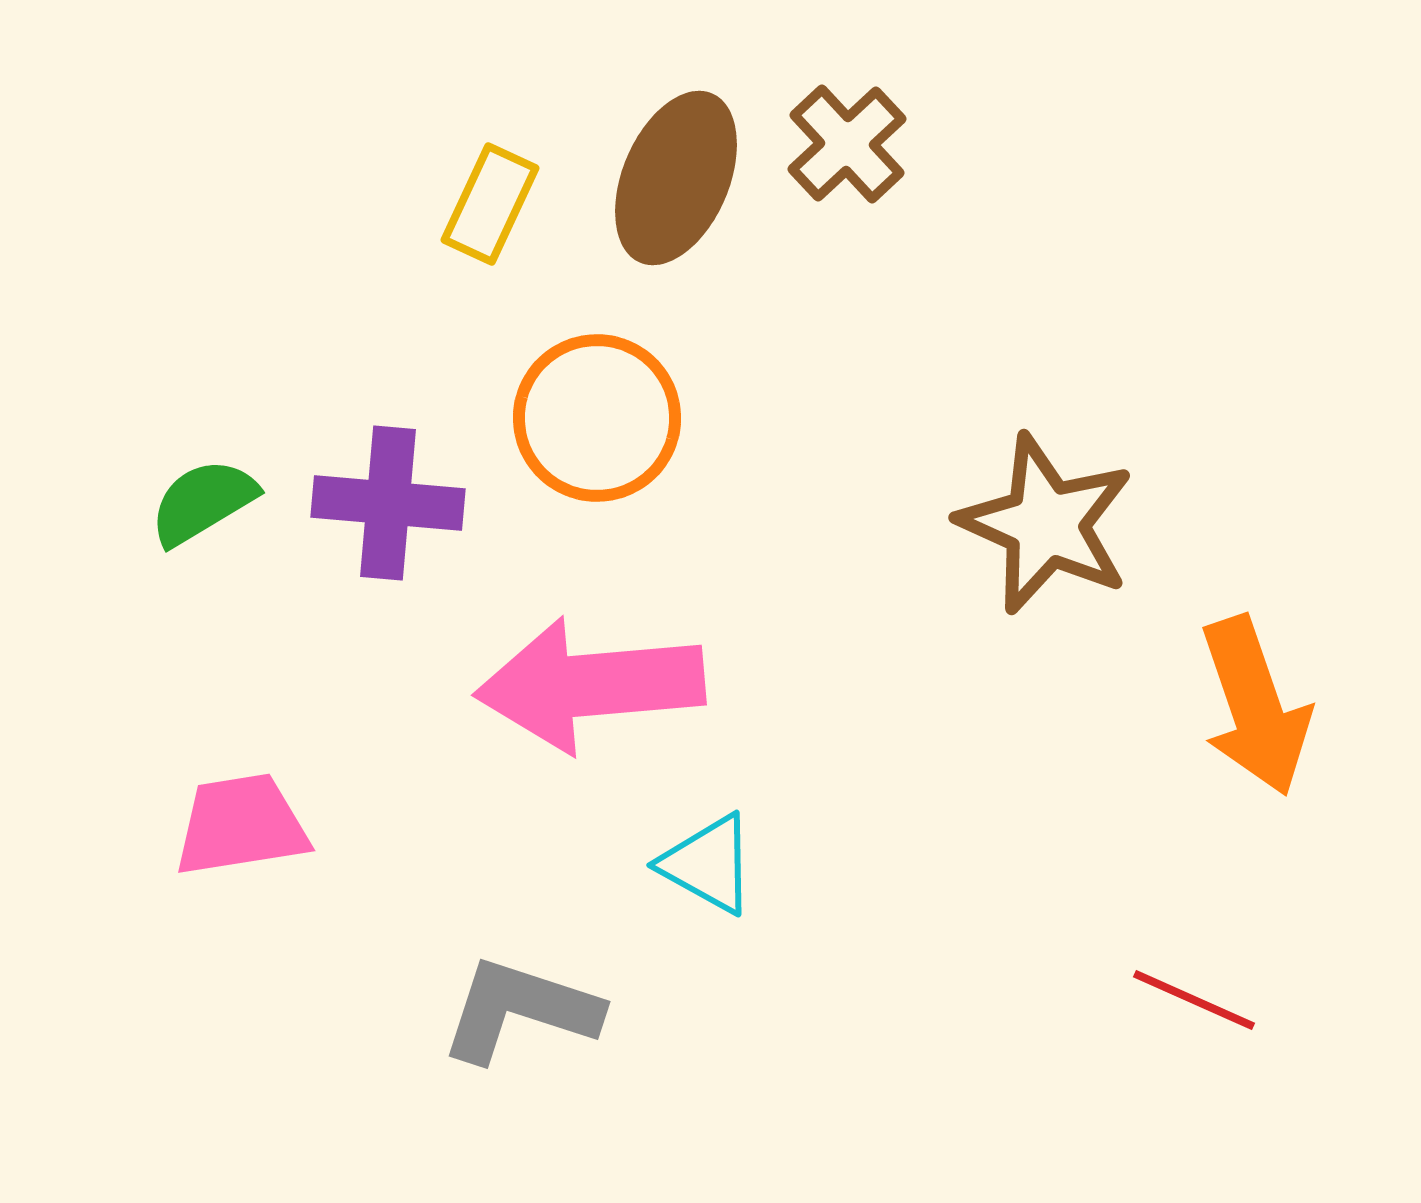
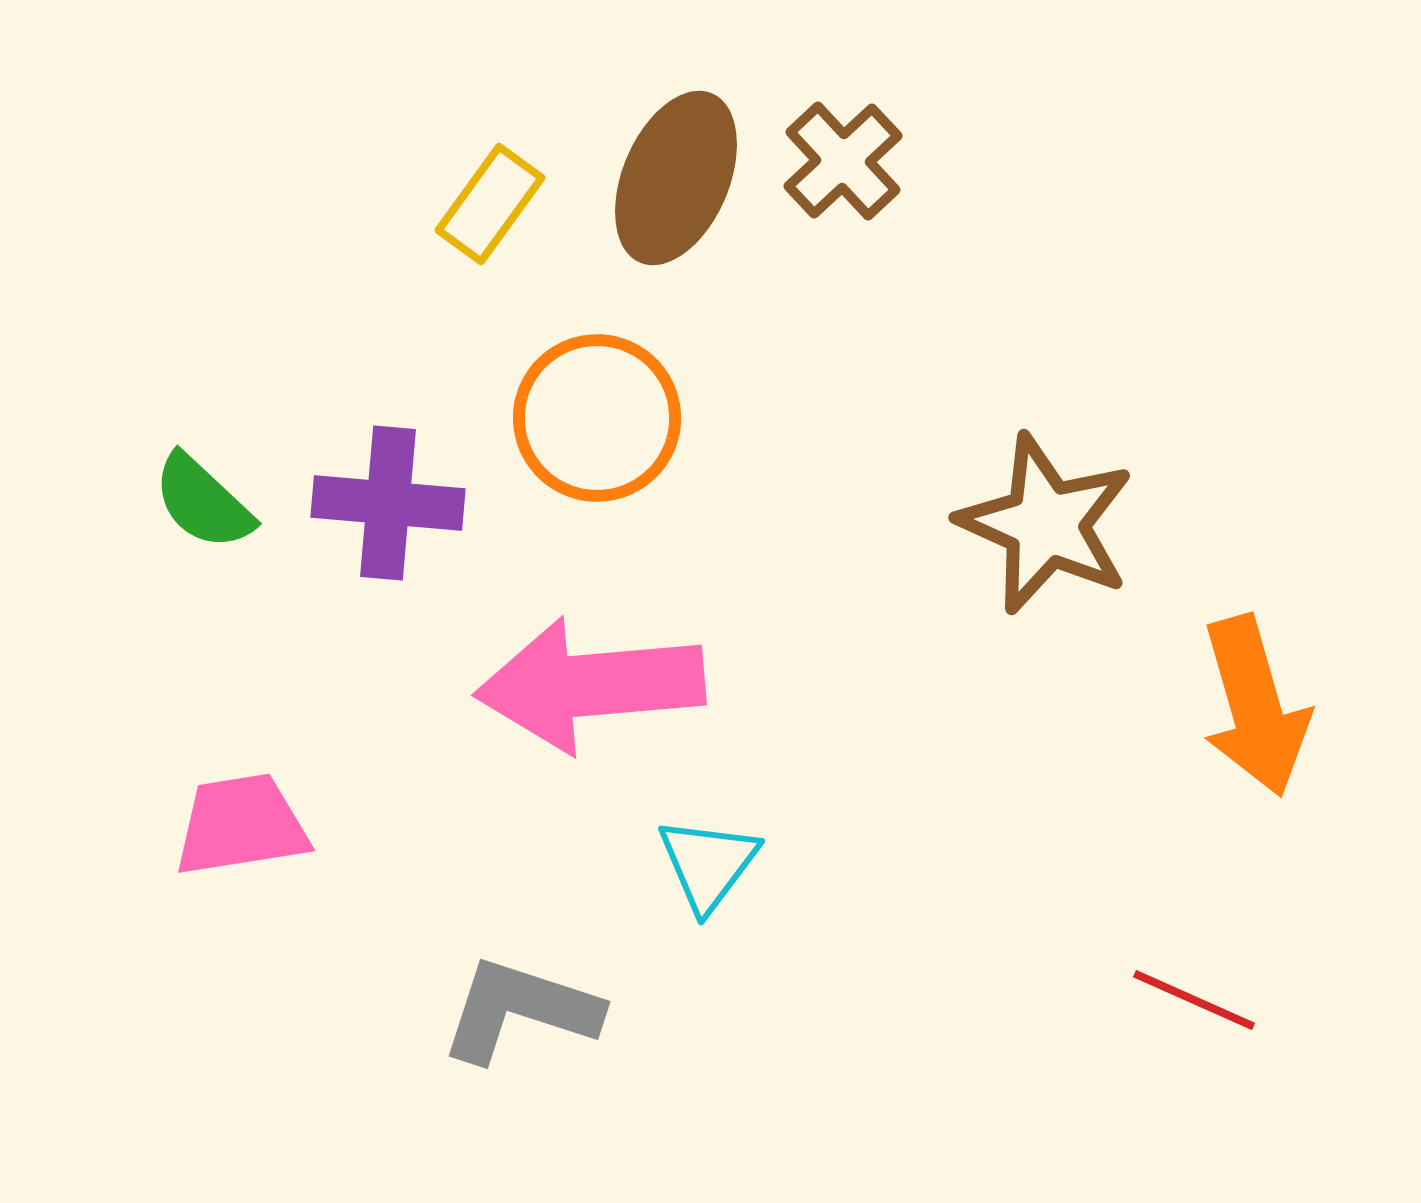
brown cross: moved 4 px left, 17 px down
yellow rectangle: rotated 11 degrees clockwise
green semicircle: rotated 106 degrees counterclockwise
orange arrow: rotated 3 degrees clockwise
cyan triangle: rotated 38 degrees clockwise
